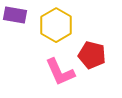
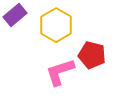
purple rectangle: rotated 50 degrees counterclockwise
pink L-shape: rotated 96 degrees clockwise
